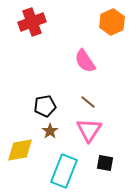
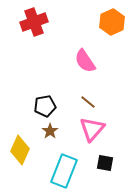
red cross: moved 2 px right
pink triangle: moved 3 px right, 1 px up; rotated 8 degrees clockwise
yellow diamond: rotated 56 degrees counterclockwise
